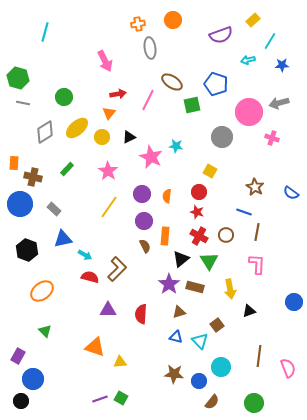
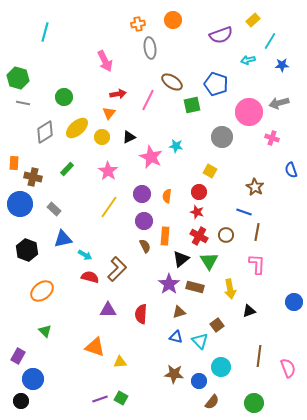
blue semicircle at (291, 193): moved 23 px up; rotated 35 degrees clockwise
